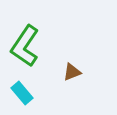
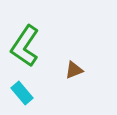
brown triangle: moved 2 px right, 2 px up
